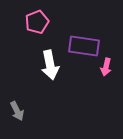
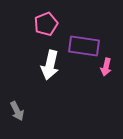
pink pentagon: moved 9 px right, 2 px down
white arrow: rotated 24 degrees clockwise
